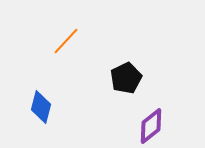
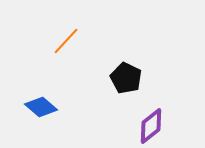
black pentagon: rotated 20 degrees counterclockwise
blue diamond: rotated 64 degrees counterclockwise
